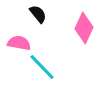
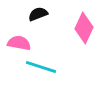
black semicircle: rotated 72 degrees counterclockwise
cyan line: moved 1 px left; rotated 28 degrees counterclockwise
